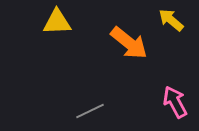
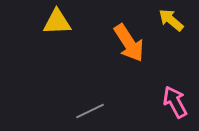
orange arrow: rotated 18 degrees clockwise
